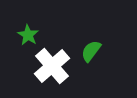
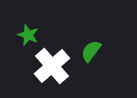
green star: rotated 10 degrees counterclockwise
